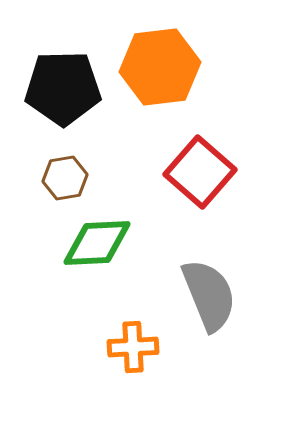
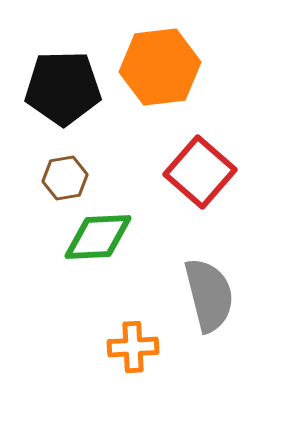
green diamond: moved 1 px right, 6 px up
gray semicircle: rotated 8 degrees clockwise
